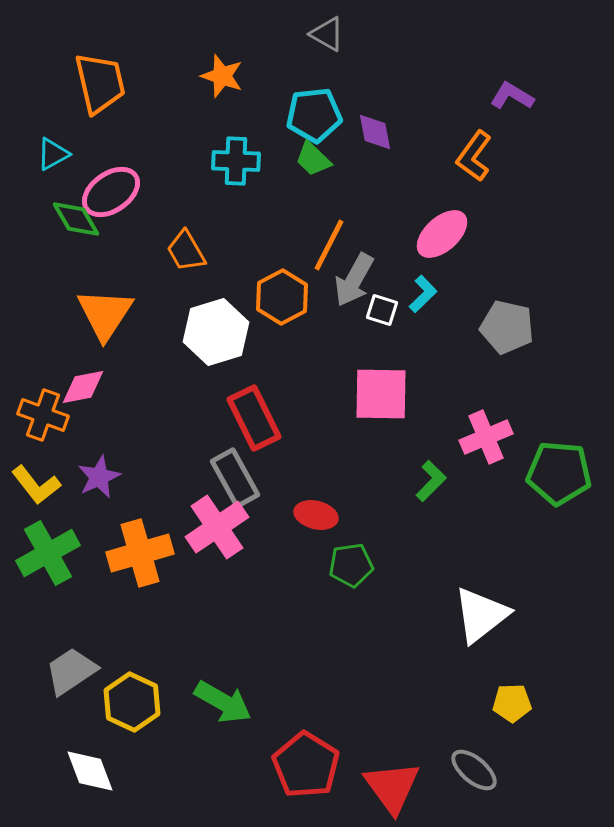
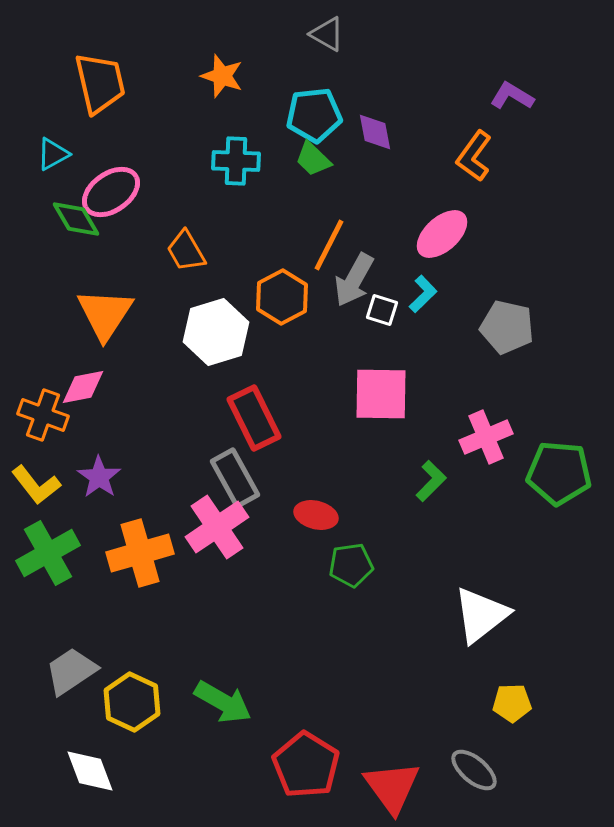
purple star at (99, 477): rotated 12 degrees counterclockwise
